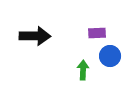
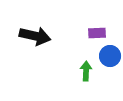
black arrow: rotated 12 degrees clockwise
green arrow: moved 3 px right, 1 px down
